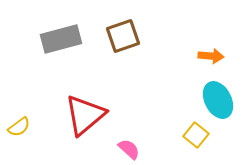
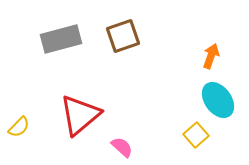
orange arrow: rotated 75 degrees counterclockwise
cyan ellipse: rotated 9 degrees counterclockwise
red triangle: moved 5 px left
yellow semicircle: rotated 10 degrees counterclockwise
yellow square: rotated 10 degrees clockwise
pink semicircle: moved 7 px left, 2 px up
